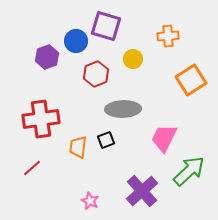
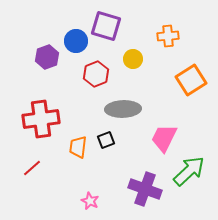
purple cross: moved 3 px right, 2 px up; rotated 28 degrees counterclockwise
